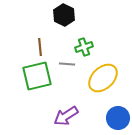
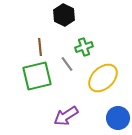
gray line: rotated 49 degrees clockwise
